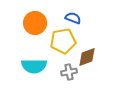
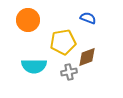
blue semicircle: moved 15 px right
orange circle: moved 7 px left, 3 px up
yellow pentagon: moved 1 px down
